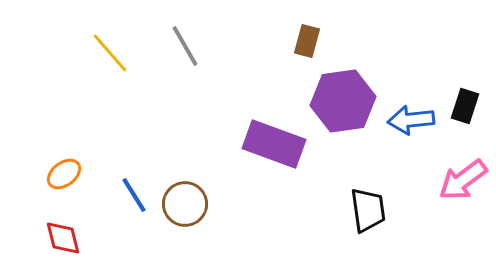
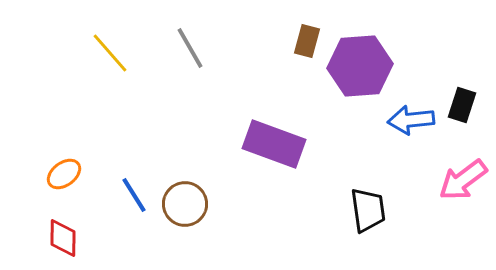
gray line: moved 5 px right, 2 px down
purple hexagon: moved 17 px right, 35 px up; rotated 4 degrees clockwise
black rectangle: moved 3 px left, 1 px up
red diamond: rotated 15 degrees clockwise
